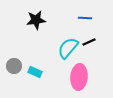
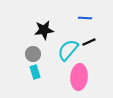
black star: moved 8 px right, 10 px down
cyan semicircle: moved 2 px down
gray circle: moved 19 px right, 12 px up
cyan rectangle: rotated 48 degrees clockwise
